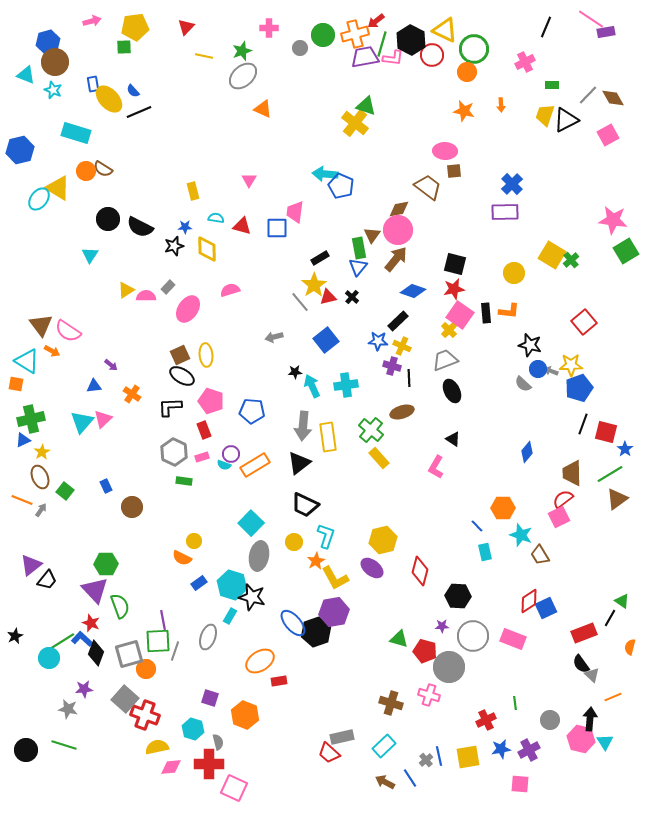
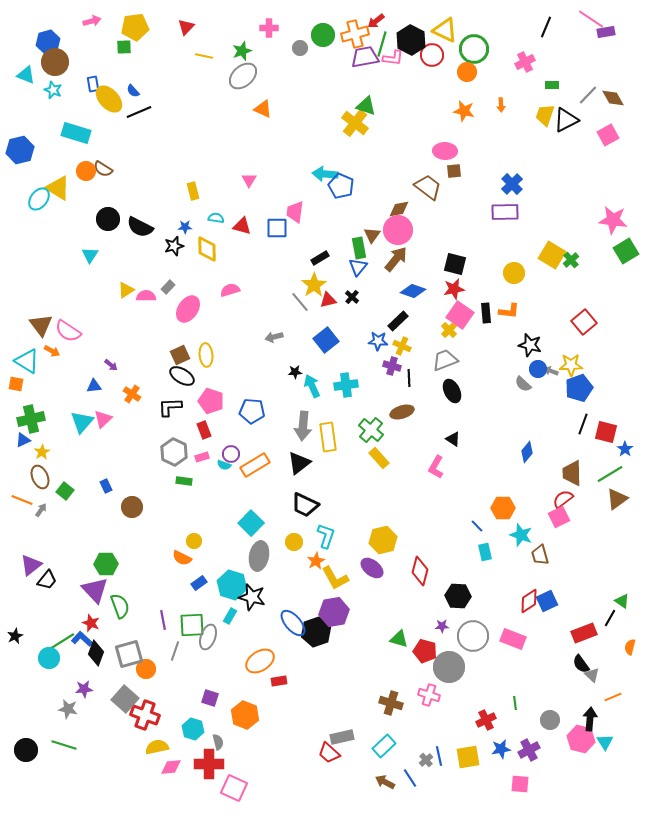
red triangle at (328, 297): moved 3 px down
brown trapezoid at (540, 555): rotated 15 degrees clockwise
blue square at (546, 608): moved 1 px right, 7 px up
green square at (158, 641): moved 34 px right, 16 px up
